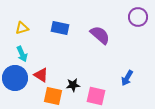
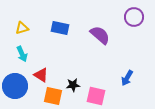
purple circle: moved 4 px left
blue circle: moved 8 px down
